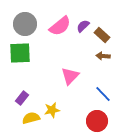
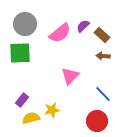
pink semicircle: moved 7 px down
purple rectangle: moved 2 px down
